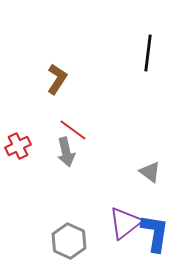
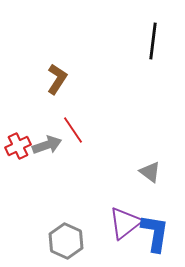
black line: moved 5 px right, 12 px up
red line: rotated 20 degrees clockwise
gray arrow: moved 19 px left, 7 px up; rotated 96 degrees counterclockwise
gray hexagon: moved 3 px left
